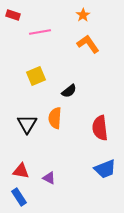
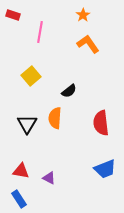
pink line: rotated 70 degrees counterclockwise
yellow square: moved 5 px left; rotated 18 degrees counterclockwise
red semicircle: moved 1 px right, 5 px up
blue rectangle: moved 2 px down
